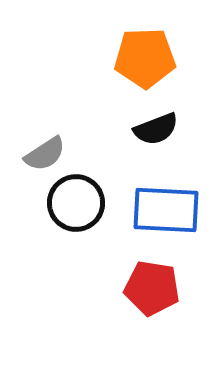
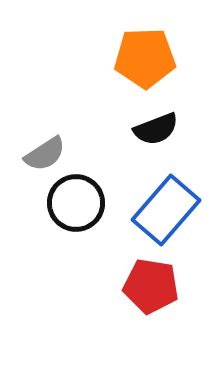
blue rectangle: rotated 52 degrees counterclockwise
red pentagon: moved 1 px left, 2 px up
